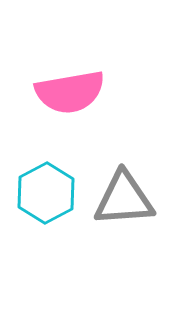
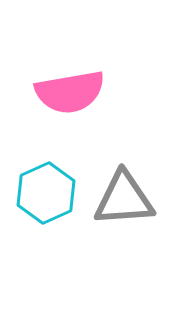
cyan hexagon: rotated 4 degrees clockwise
